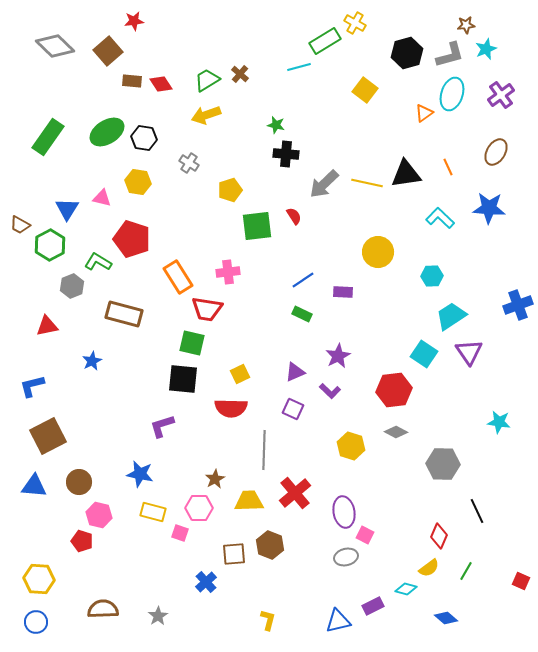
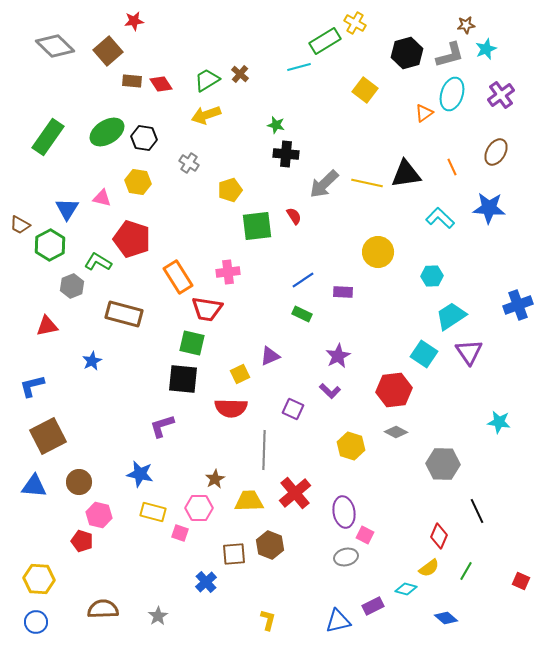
orange line at (448, 167): moved 4 px right
purple triangle at (295, 372): moved 25 px left, 16 px up
